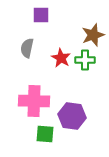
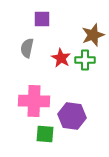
purple square: moved 1 px right, 4 px down
